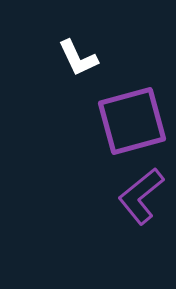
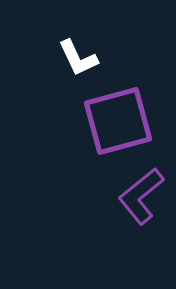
purple square: moved 14 px left
